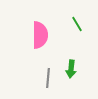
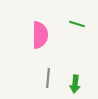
green line: rotated 42 degrees counterclockwise
green arrow: moved 4 px right, 15 px down
